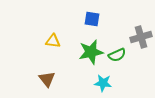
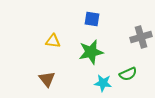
green semicircle: moved 11 px right, 19 px down
